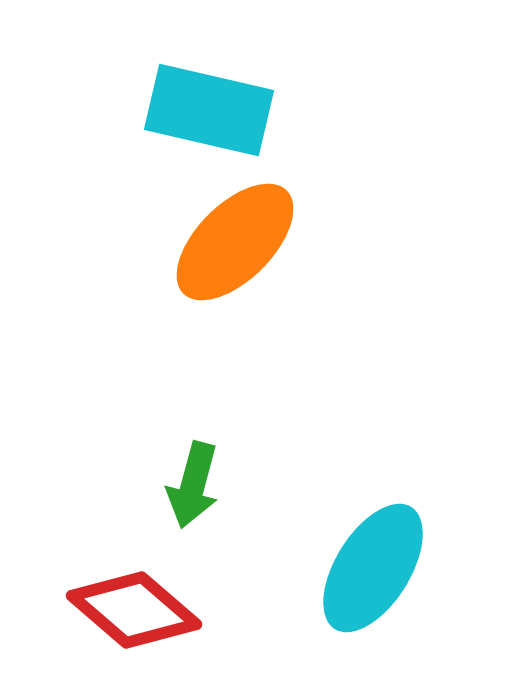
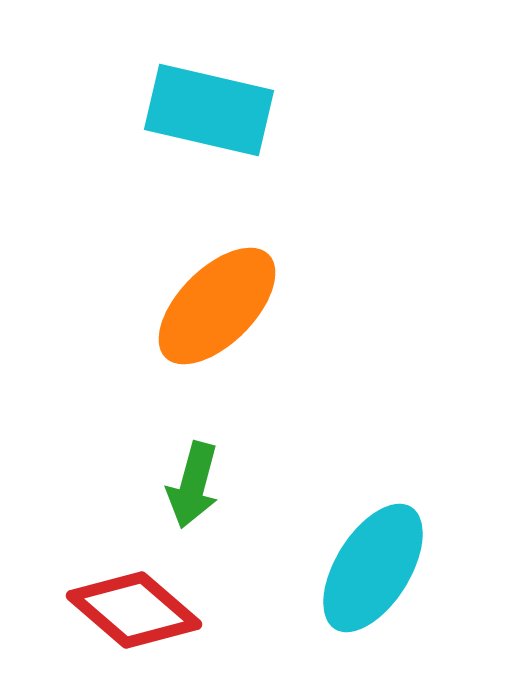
orange ellipse: moved 18 px left, 64 px down
